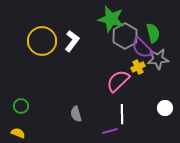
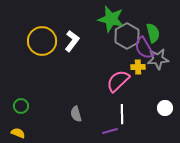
gray hexagon: moved 2 px right
purple semicircle: moved 2 px right; rotated 15 degrees clockwise
yellow cross: rotated 24 degrees clockwise
